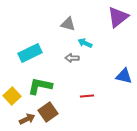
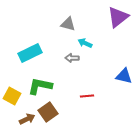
yellow square: rotated 18 degrees counterclockwise
